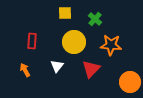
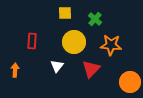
orange arrow: moved 10 px left; rotated 32 degrees clockwise
